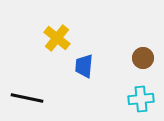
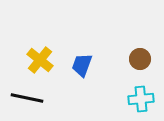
yellow cross: moved 17 px left, 22 px down
brown circle: moved 3 px left, 1 px down
blue trapezoid: moved 2 px left, 1 px up; rotated 15 degrees clockwise
